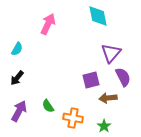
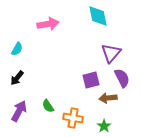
pink arrow: rotated 55 degrees clockwise
purple semicircle: moved 1 px left, 1 px down
